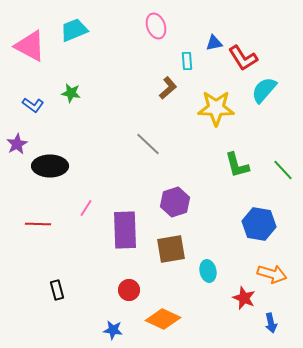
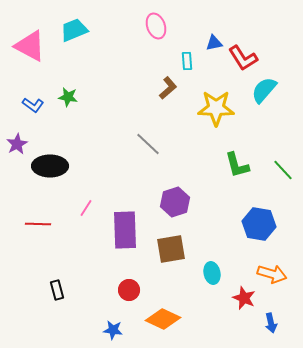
green star: moved 3 px left, 4 px down
cyan ellipse: moved 4 px right, 2 px down
